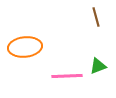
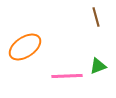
orange ellipse: rotated 28 degrees counterclockwise
